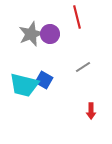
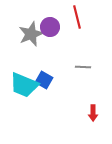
purple circle: moved 7 px up
gray line: rotated 35 degrees clockwise
cyan trapezoid: rotated 8 degrees clockwise
red arrow: moved 2 px right, 2 px down
